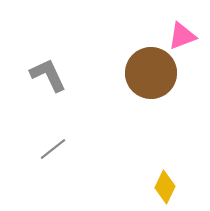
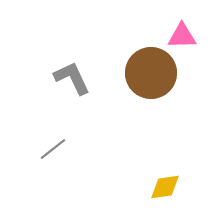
pink triangle: rotated 20 degrees clockwise
gray L-shape: moved 24 px right, 3 px down
yellow diamond: rotated 56 degrees clockwise
